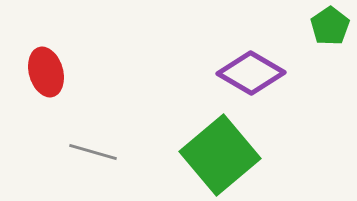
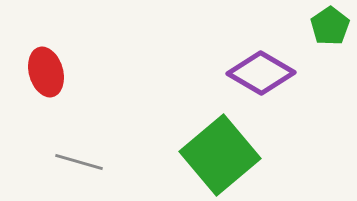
purple diamond: moved 10 px right
gray line: moved 14 px left, 10 px down
